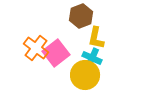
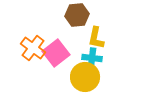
brown hexagon: moved 4 px left, 1 px up; rotated 15 degrees clockwise
orange cross: moved 3 px left
cyan cross: rotated 18 degrees counterclockwise
yellow circle: moved 2 px down
